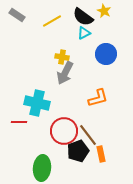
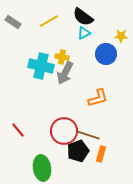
yellow star: moved 17 px right, 25 px down; rotated 24 degrees counterclockwise
gray rectangle: moved 4 px left, 7 px down
yellow line: moved 3 px left
cyan cross: moved 4 px right, 37 px up
red line: moved 1 px left, 8 px down; rotated 49 degrees clockwise
brown line: rotated 35 degrees counterclockwise
orange rectangle: rotated 28 degrees clockwise
green ellipse: rotated 15 degrees counterclockwise
